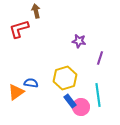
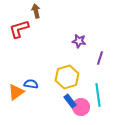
yellow hexagon: moved 2 px right, 1 px up
blue semicircle: moved 1 px down
